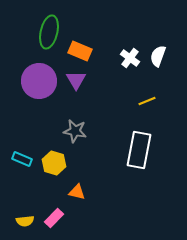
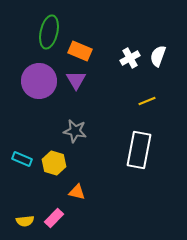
white cross: rotated 24 degrees clockwise
